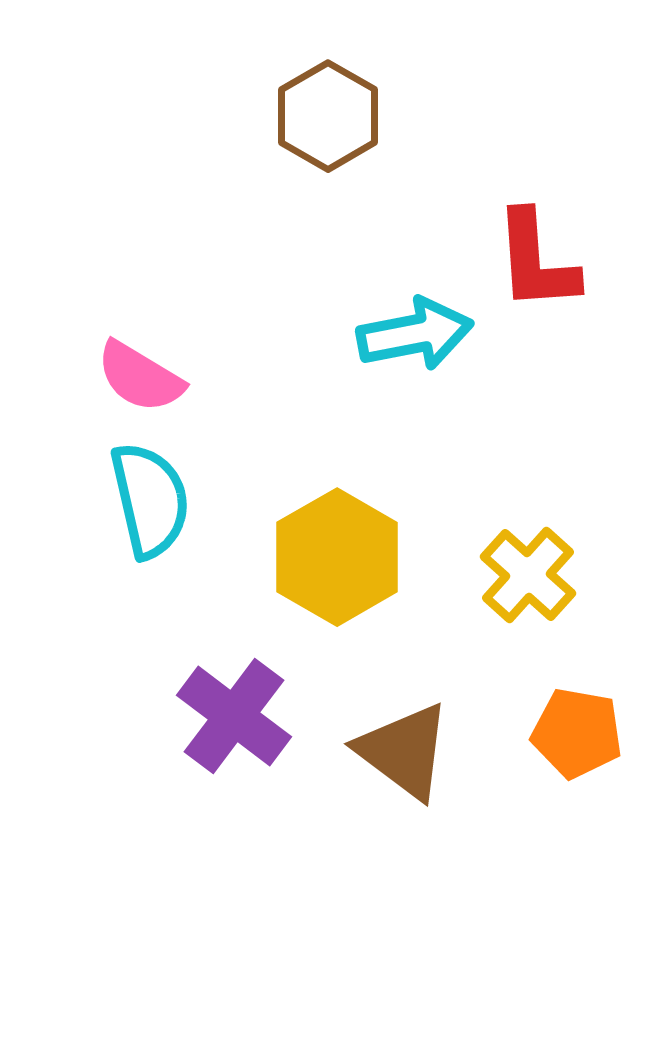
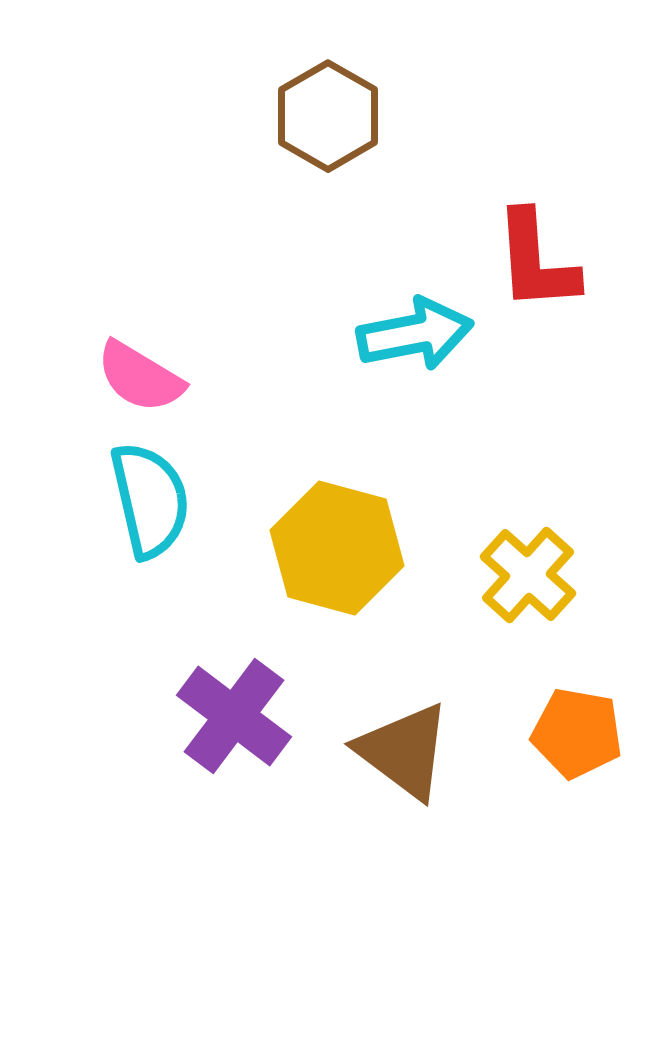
yellow hexagon: moved 9 px up; rotated 15 degrees counterclockwise
